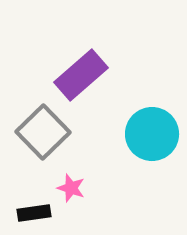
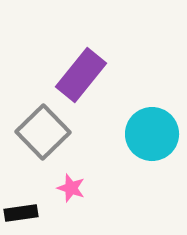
purple rectangle: rotated 10 degrees counterclockwise
black rectangle: moved 13 px left
